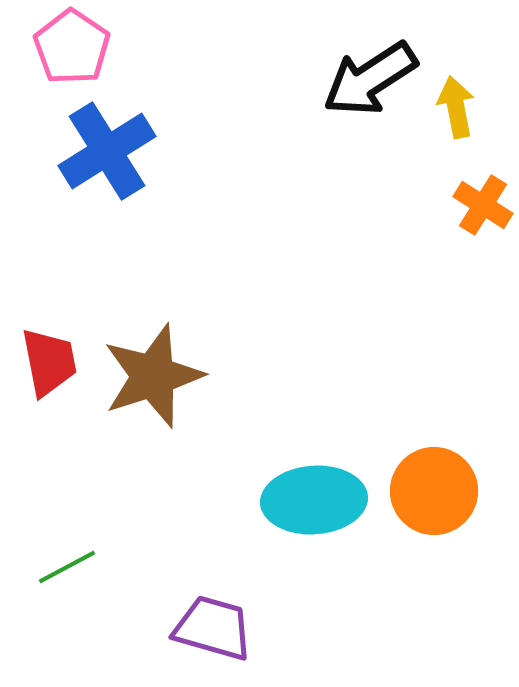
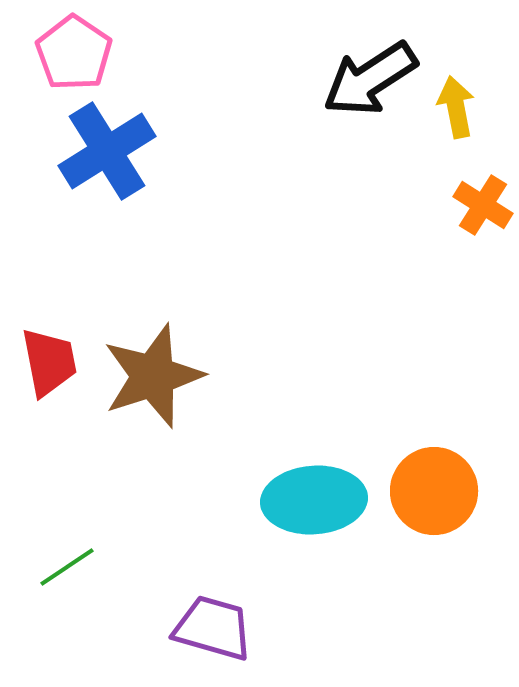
pink pentagon: moved 2 px right, 6 px down
green line: rotated 6 degrees counterclockwise
